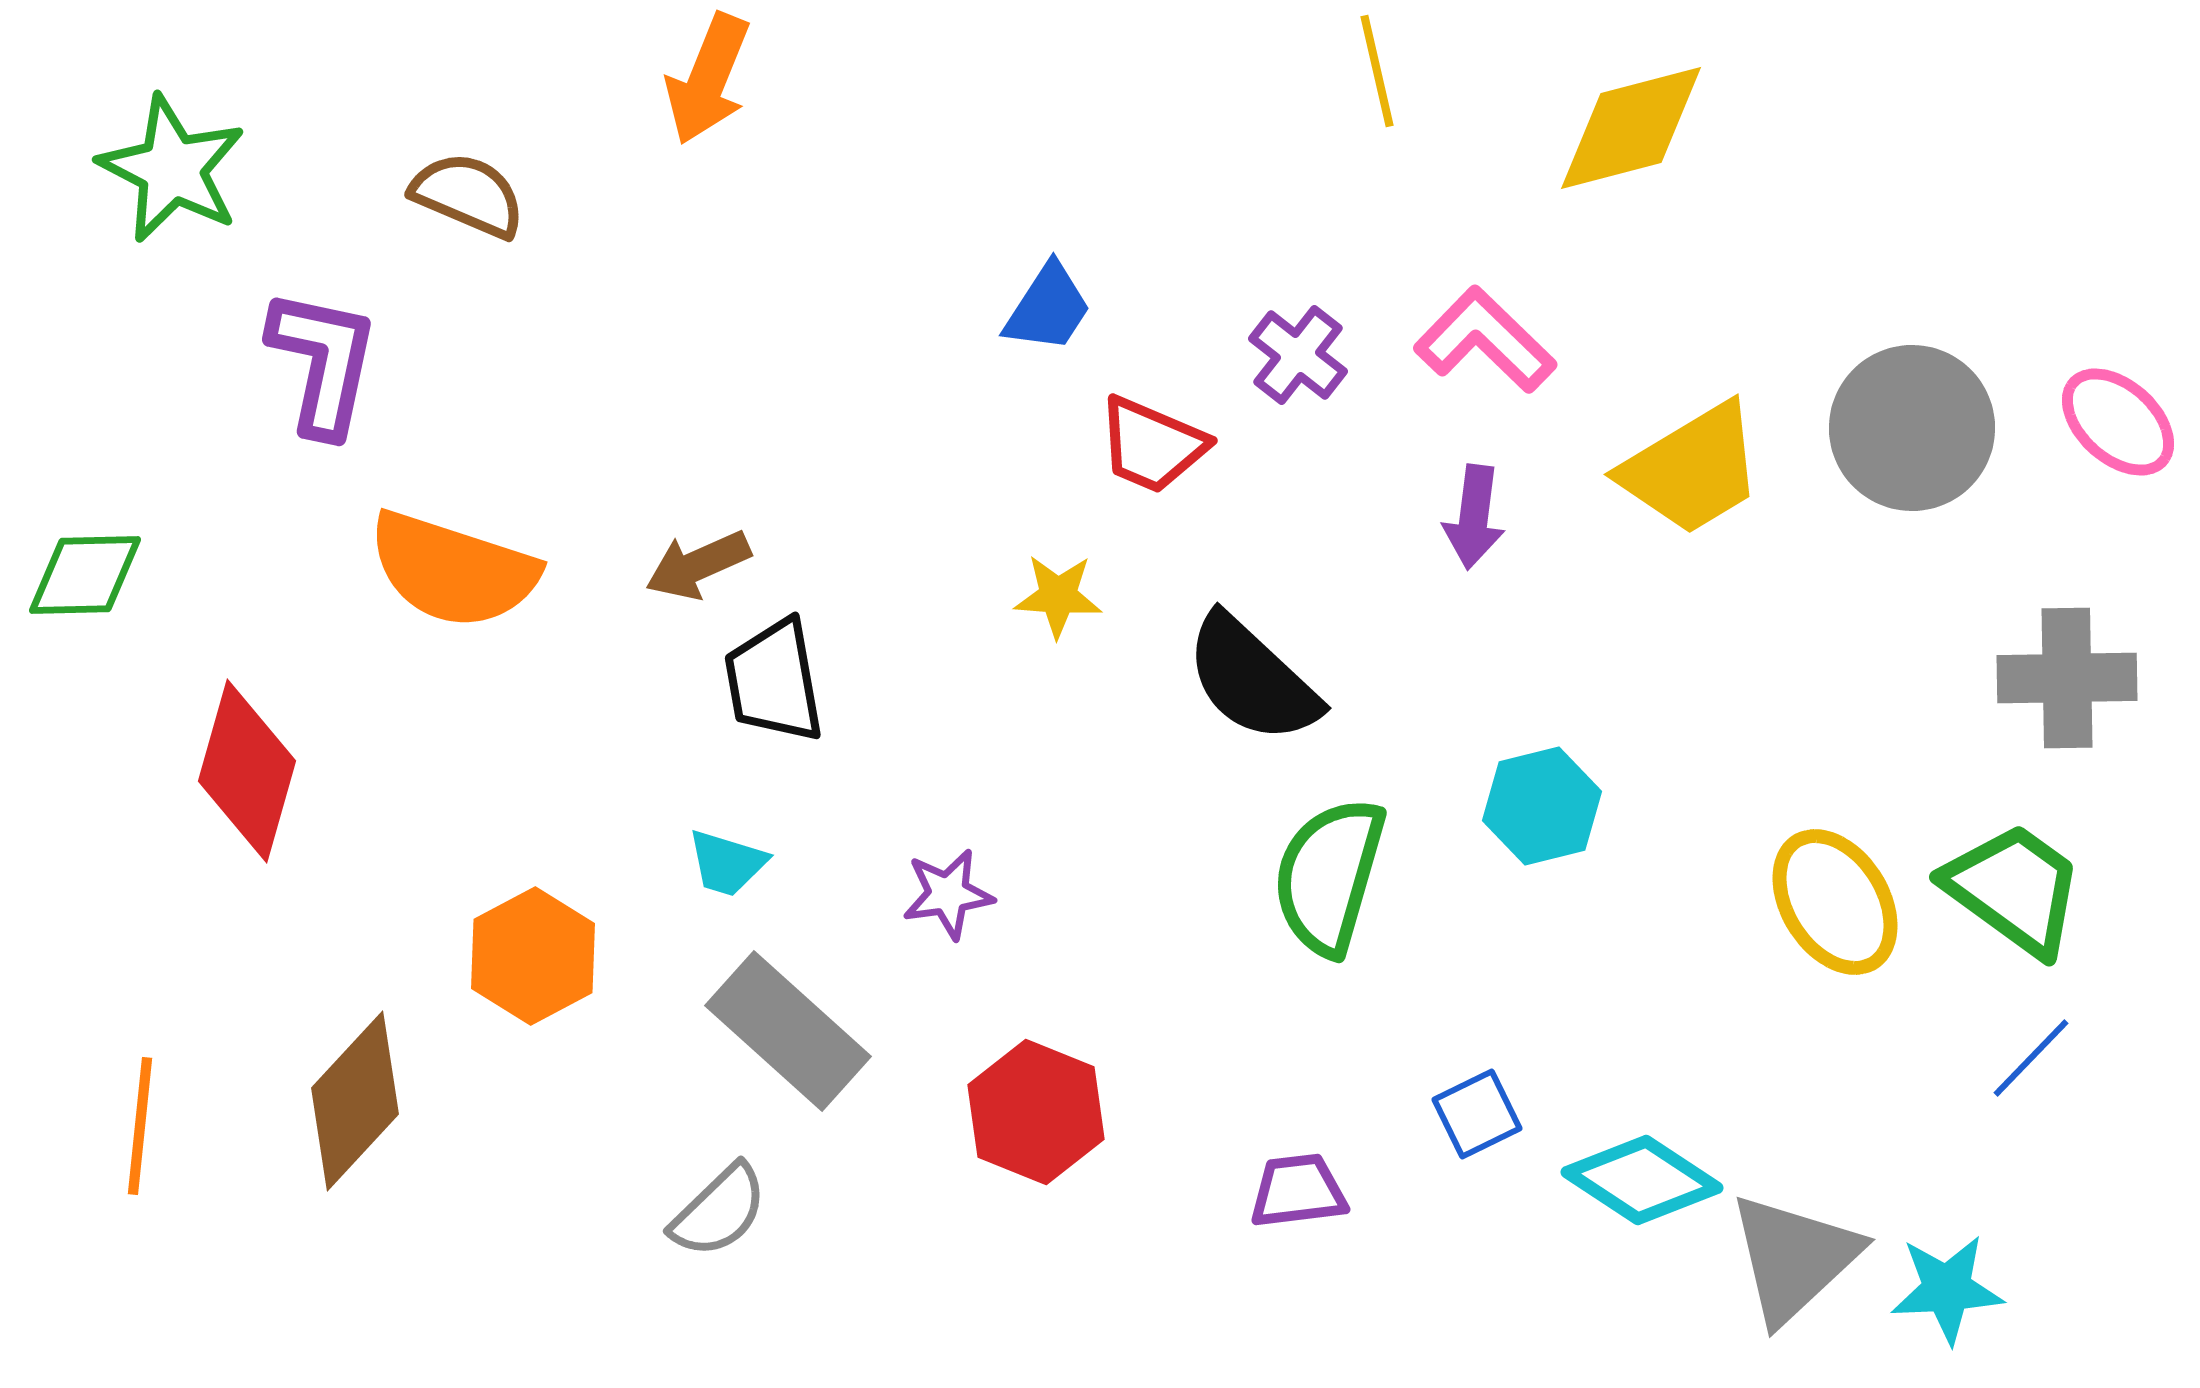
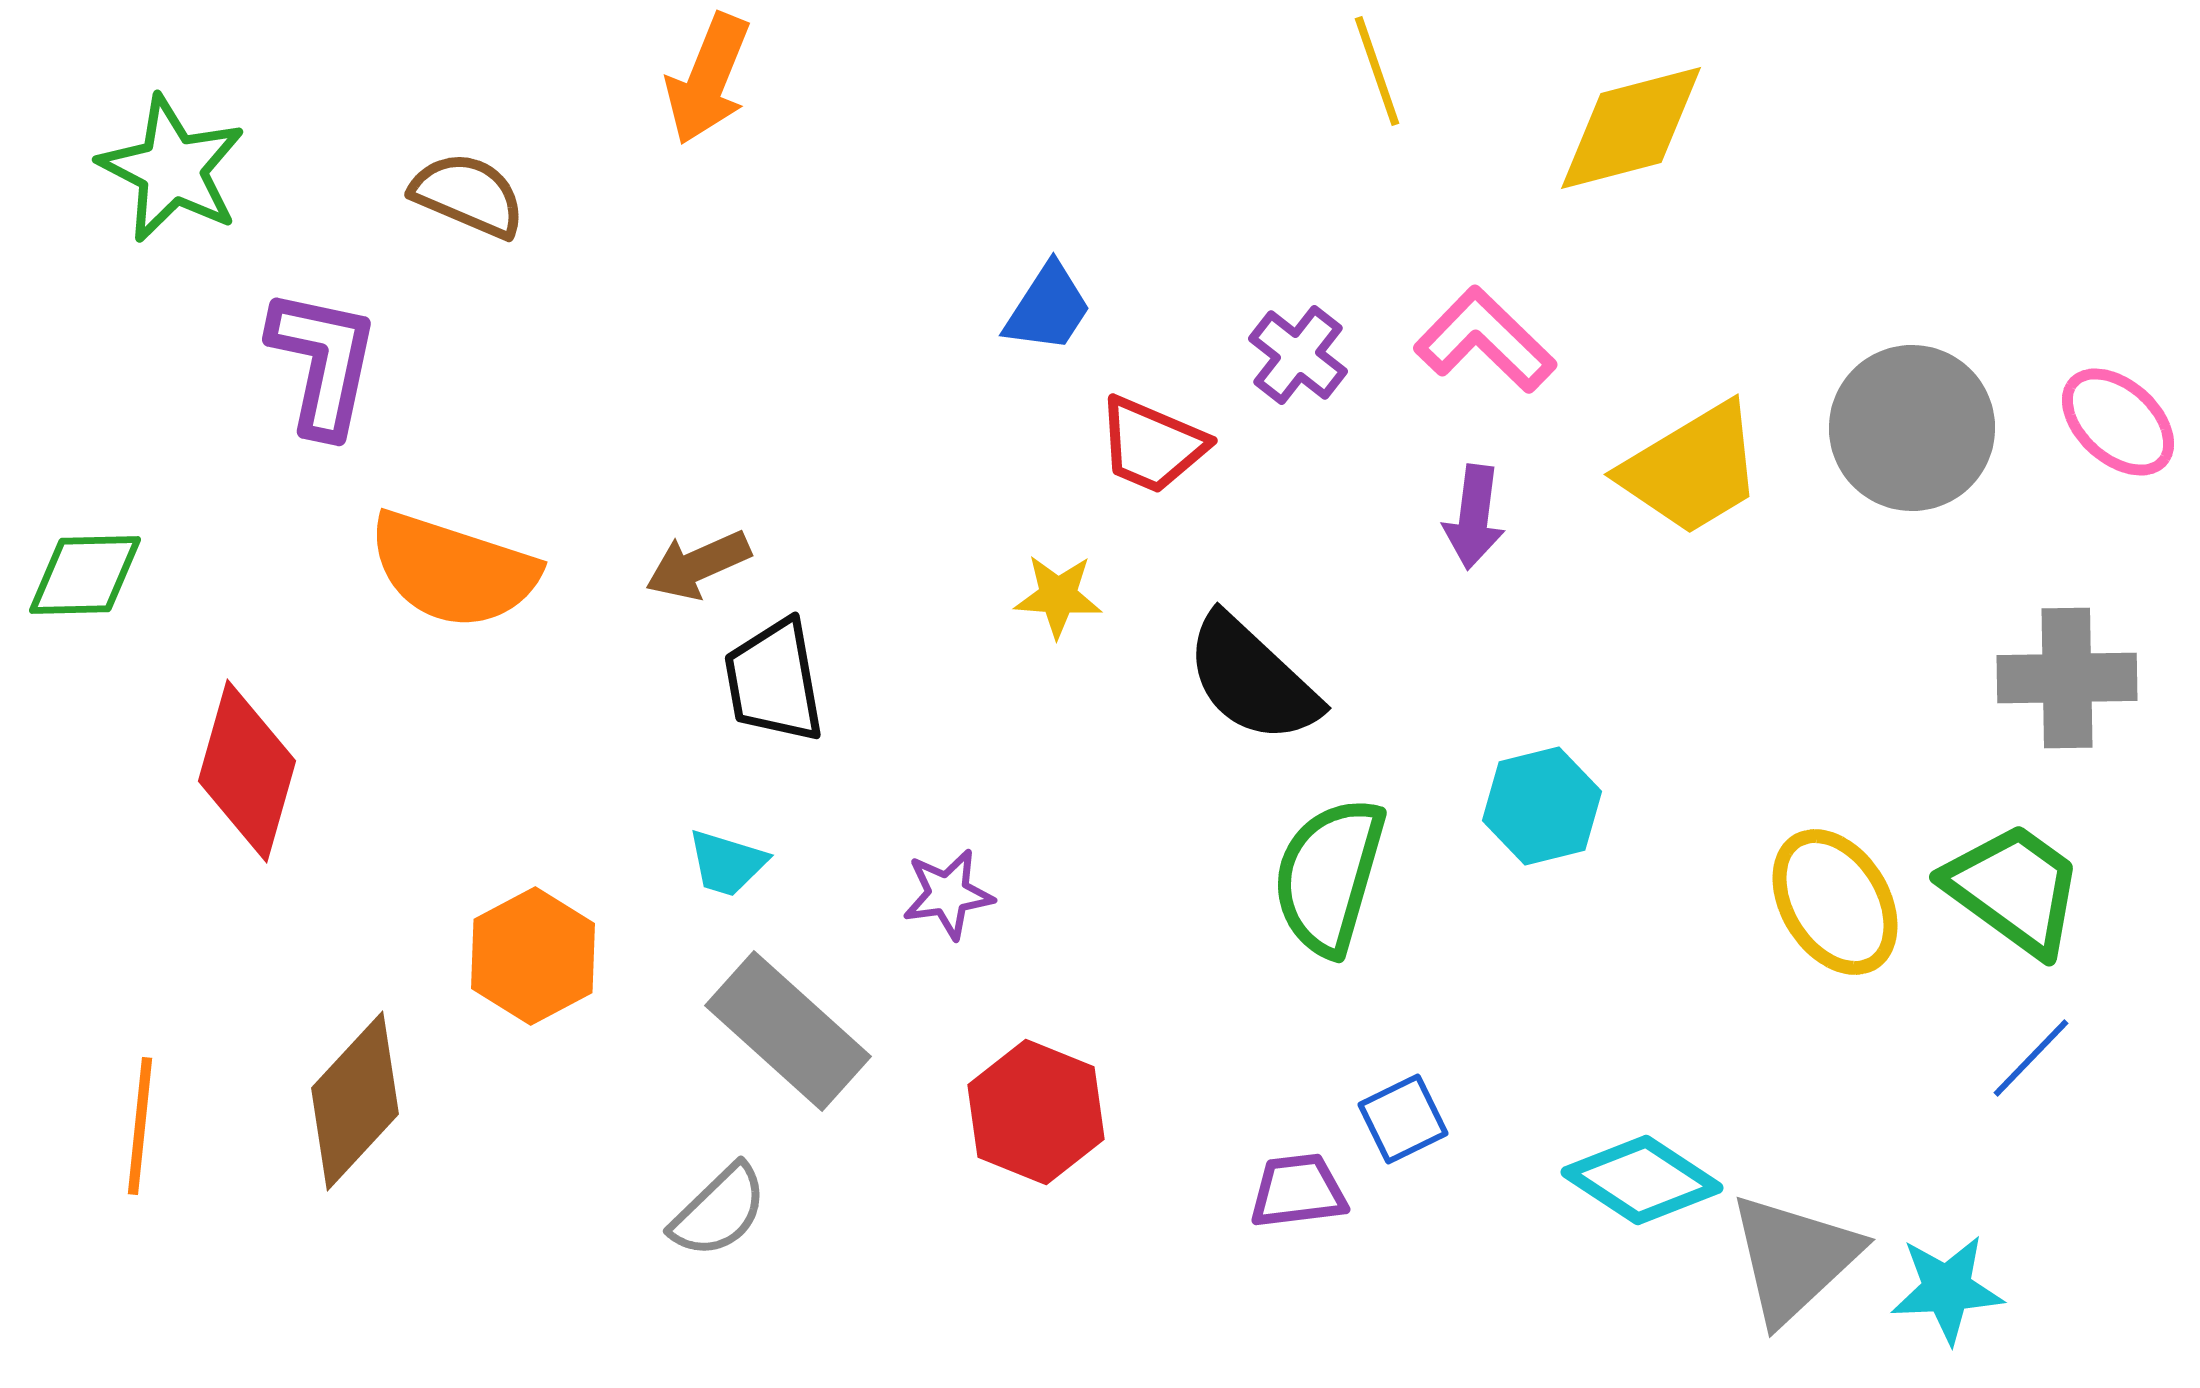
yellow line: rotated 6 degrees counterclockwise
blue square: moved 74 px left, 5 px down
